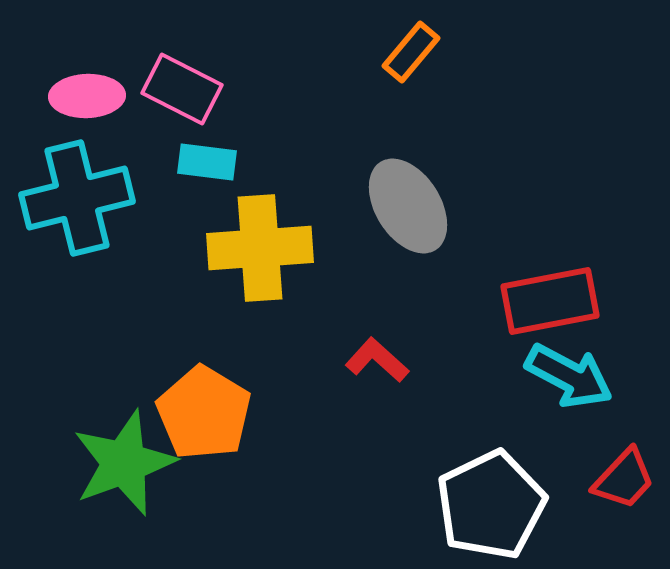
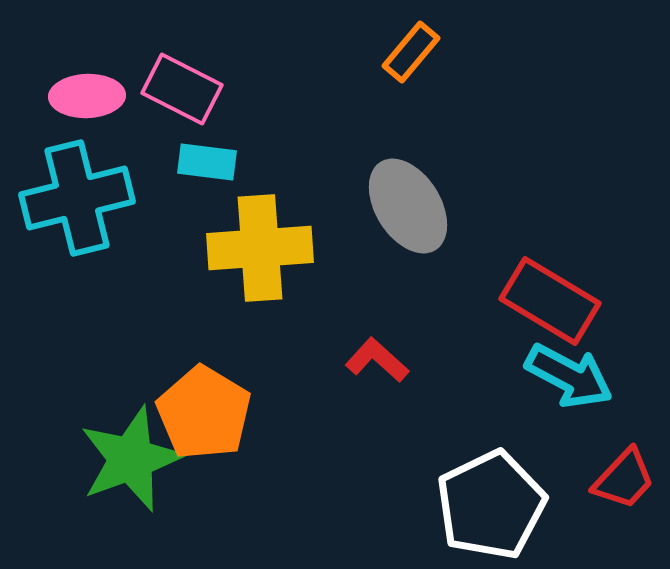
red rectangle: rotated 42 degrees clockwise
green star: moved 7 px right, 4 px up
